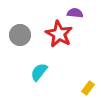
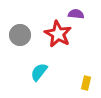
purple semicircle: moved 1 px right, 1 px down
red star: moved 1 px left
yellow rectangle: moved 2 px left, 5 px up; rotated 24 degrees counterclockwise
